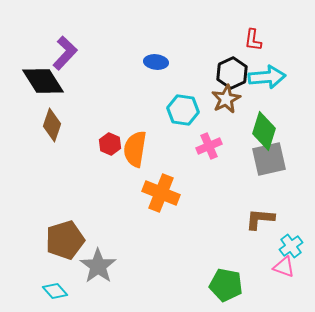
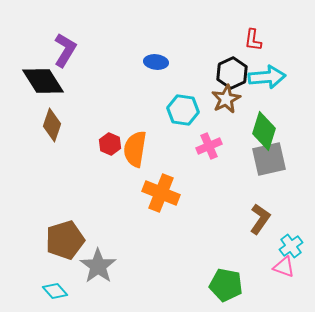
purple L-shape: moved 3 px up; rotated 12 degrees counterclockwise
brown L-shape: rotated 120 degrees clockwise
